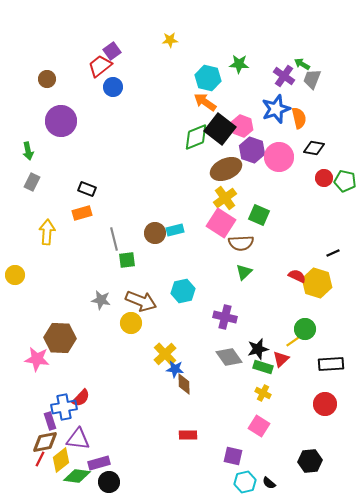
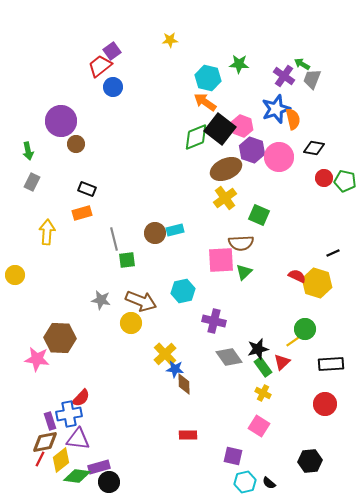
brown circle at (47, 79): moved 29 px right, 65 px down
orange semicircle at (299, 118): moved 6 px left, 1 px down
pink square at (221, 223): moved 37 px down; rotated 36 degrees counterclockwise
purple cross at (225, 317): moved 11 px left, 4 px down
red triangle at (281, 359): moved 1 px right, 3 px down
green rectangle at (263, 367): rotated 36 degrees clockwise
blue cross at (64, 407): moved 5 px right, 7 px down
purple rectangle at (99, 463): moved 4 px down
